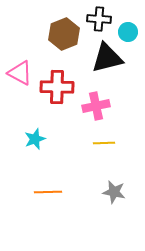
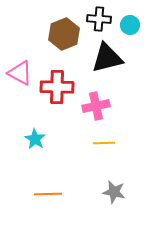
cyan circle: moved 2 px right, 7 px up
cyan star: rotated 20 degrees counterclockwise
orange line: moved 2 px down
